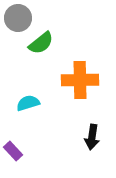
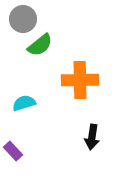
gray circle: moved 5 px right, 1 px down
green semicircle: moved 1 px left, 2 px down
cyan semicircle: moved 4 px left
